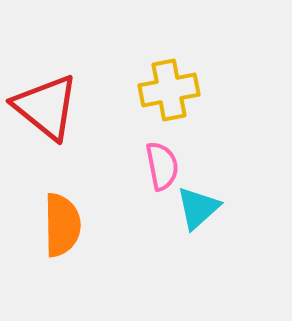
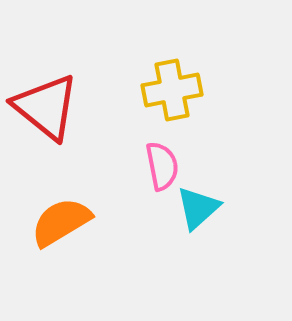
yellow cross: moved 3 px right
orange semicircle: moved 1 px left, 3 px up; rotated 120 degrees counterclockwise
